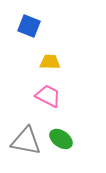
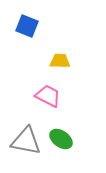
blue square: moved 2 px left
yellow trapezoid: moved 10 px right, 1 px up
